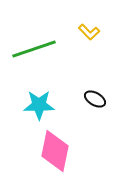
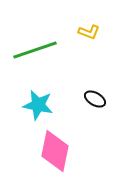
yellow L-shape: rotated 25 degrees counterclockwise
green line: moved 1 px right, 1 px down
cyan star: moved 1 px left; rotated 12 degrees clockwise
